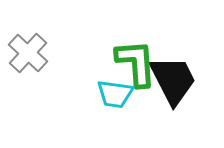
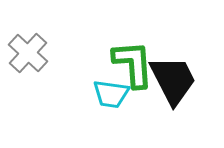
green L-shape: moved 3 px left, 1 px down
cyan trapezoid: moved 4 px left
